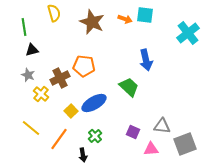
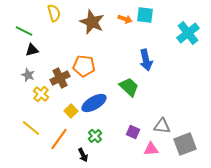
green line: moved 4 px down; rotated 54 degrees counterclockwise
black arrow: rotated 16 degrees counterclockwise
